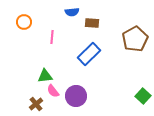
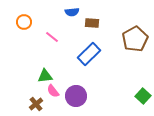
pink line: rotated 56 degrees counterclockwise
